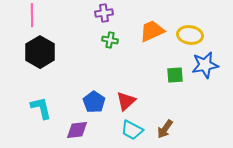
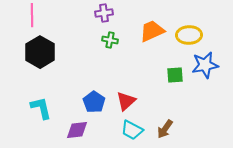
yellow ellipse: moved 1 px left; rotated 10 degrees counterclockwise
